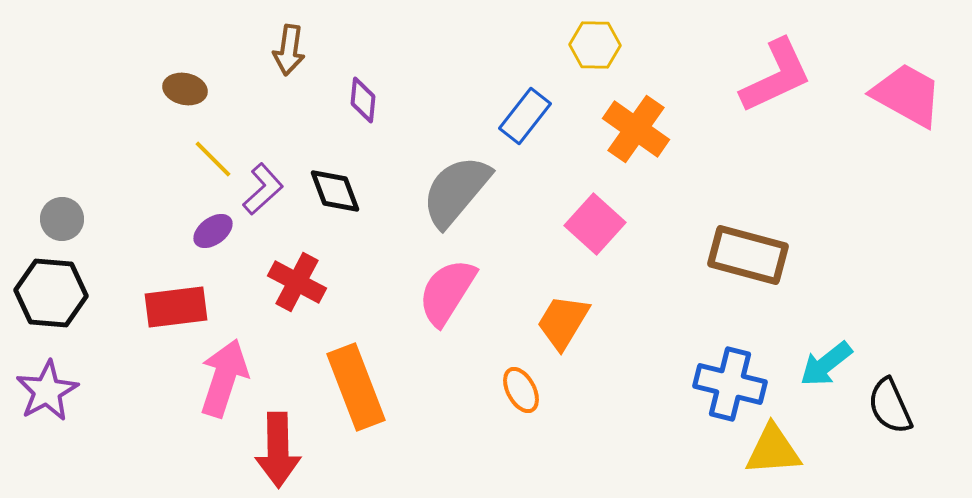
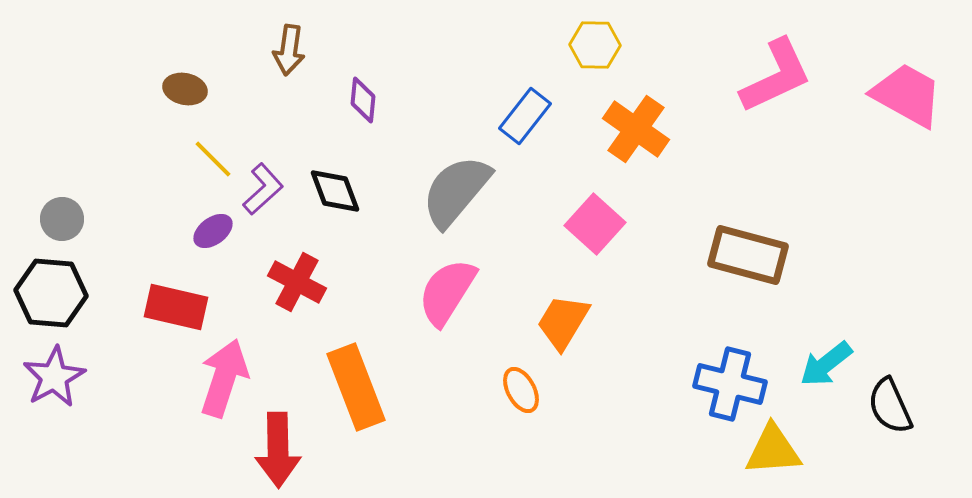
red rectangle: rotated 20 degrees clockwise
purple star: moved 7 px right, 14 px up
